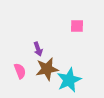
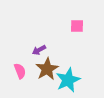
purple arrow: moved 1 px right, 1 px down; rotated 80 degrees clockwise
brown star: rotated 20 degrees counterclockwise
cyan star: moved 1 px left
